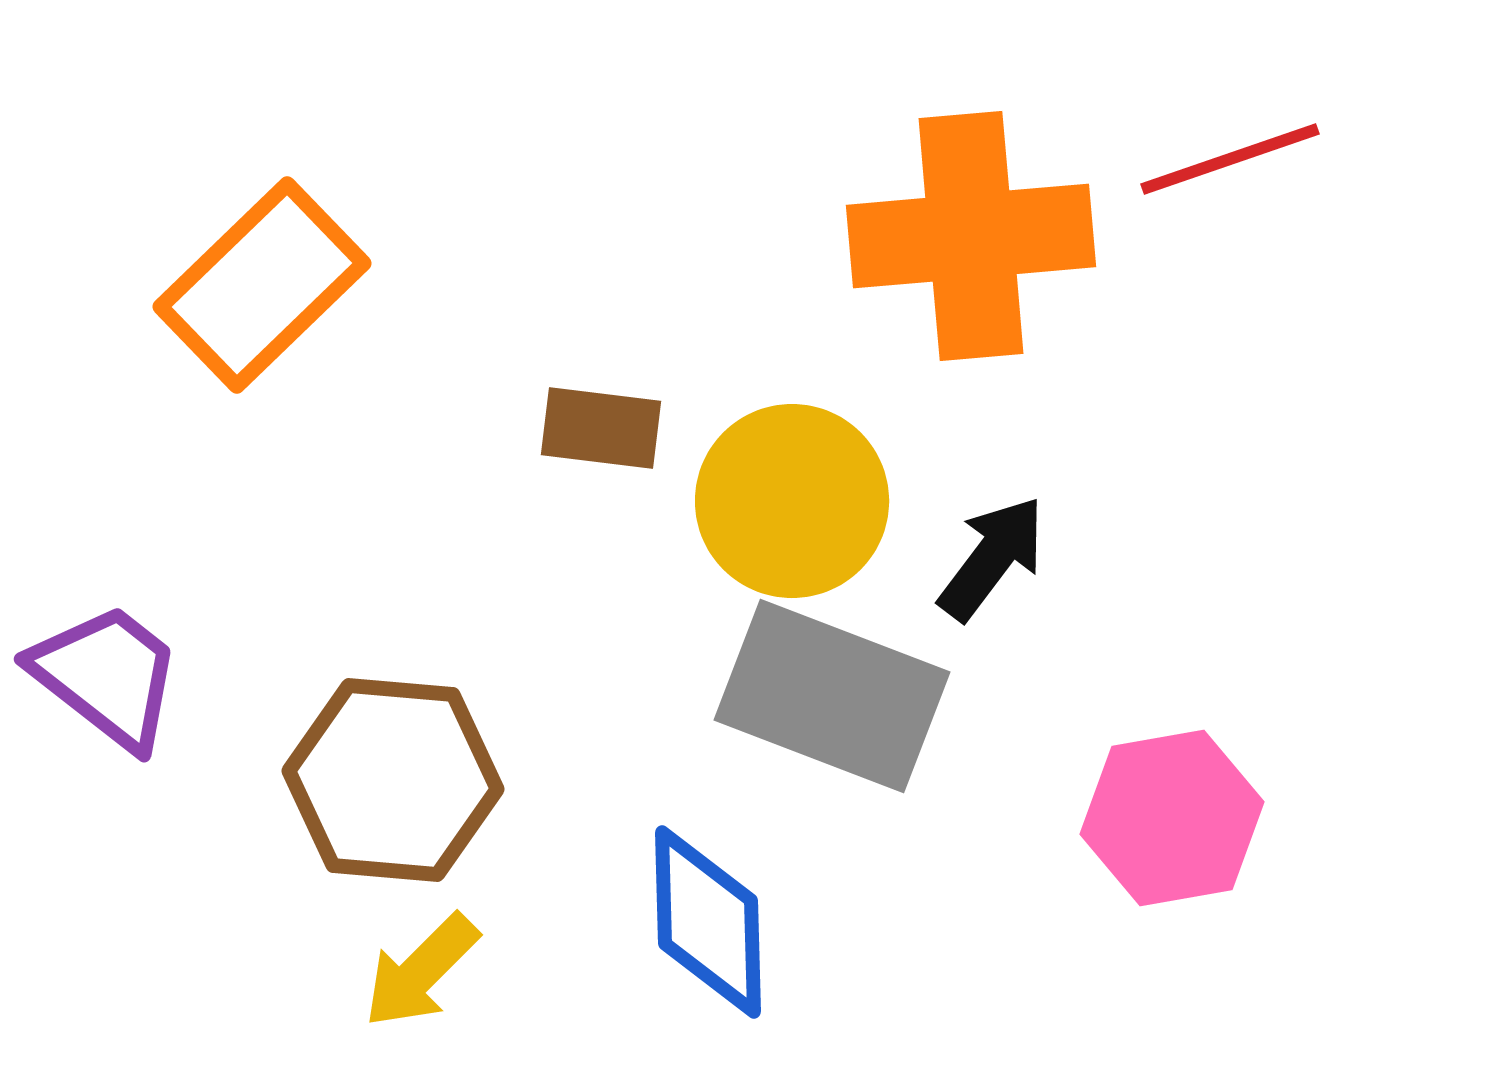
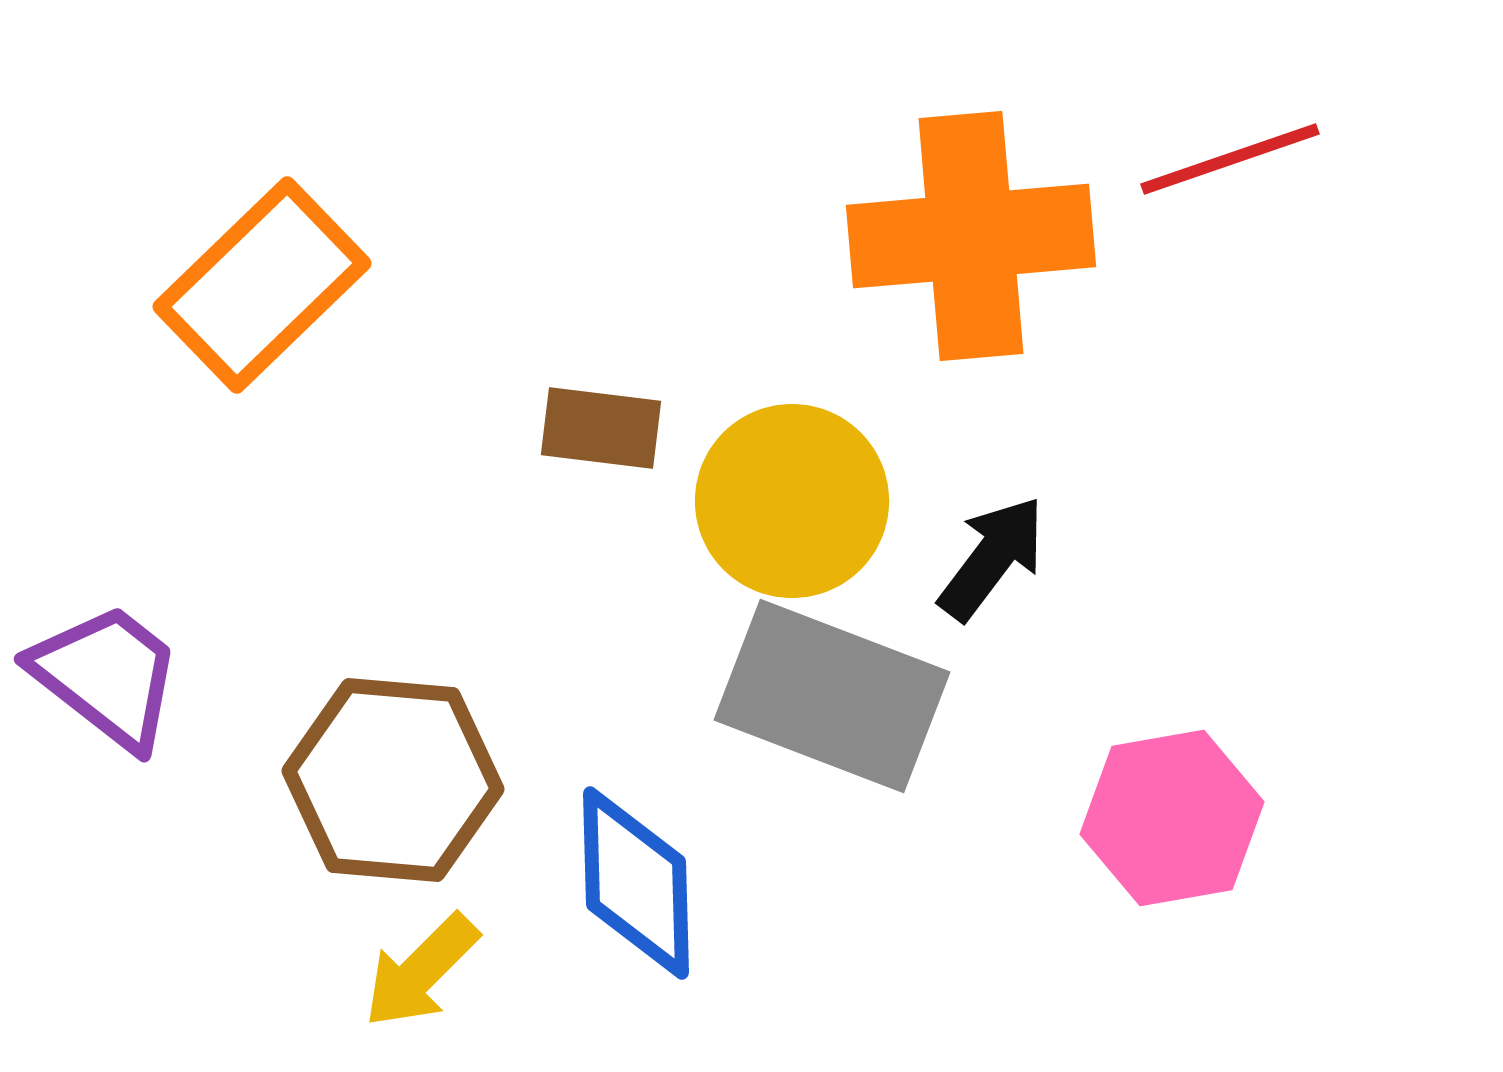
blue diamond: moved 72 px left, 39 px up
